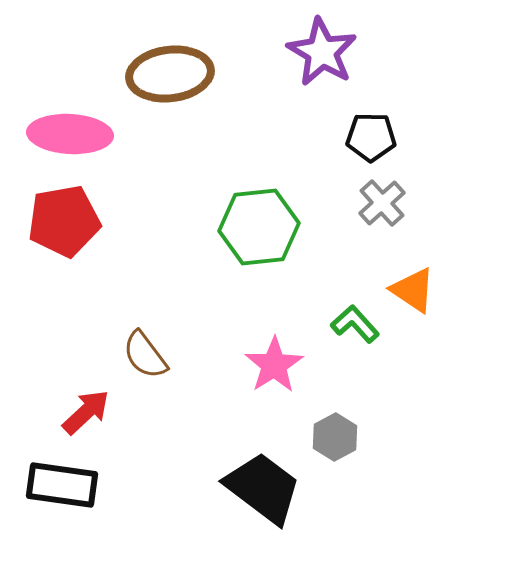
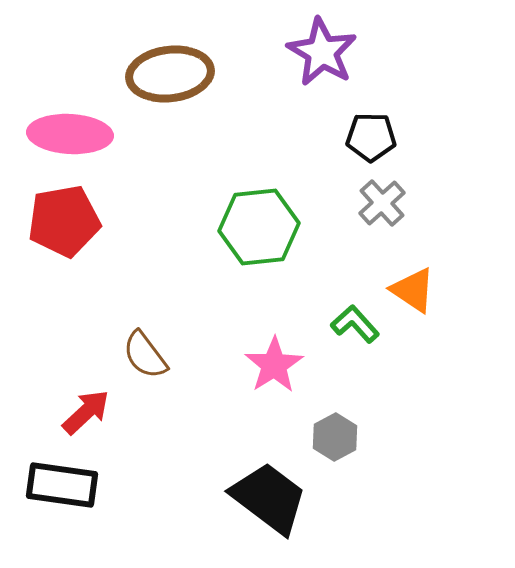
black trapezoid: moved 6 px right, 10 px down
